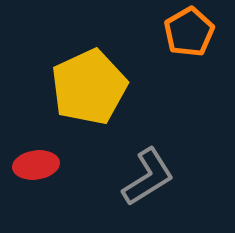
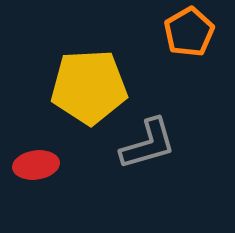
yellow pentagon: rotated 22 degrees clockwise
gray L-shape: moved 33 px up; rotated 16 degrees clockwise
